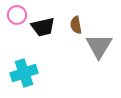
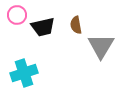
gray triangle: moved 2 px right
